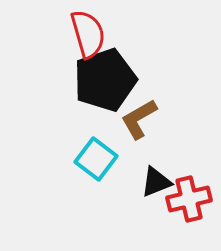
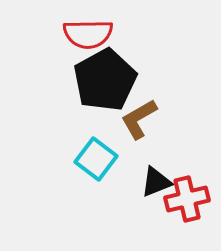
red semicircle: rotated 105 degrees clockwise
black pentagon: rotated 10 degrees counterclockwise
red cross: moved 2 px left
